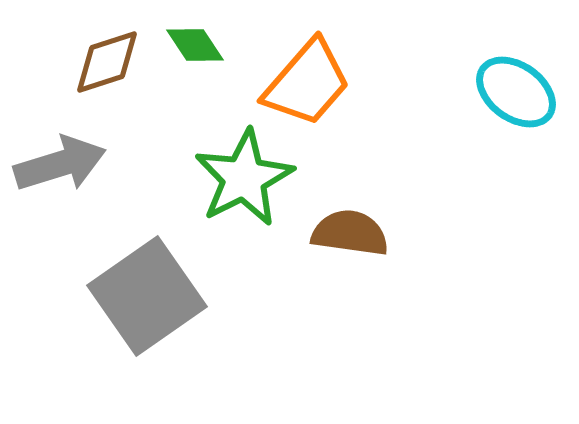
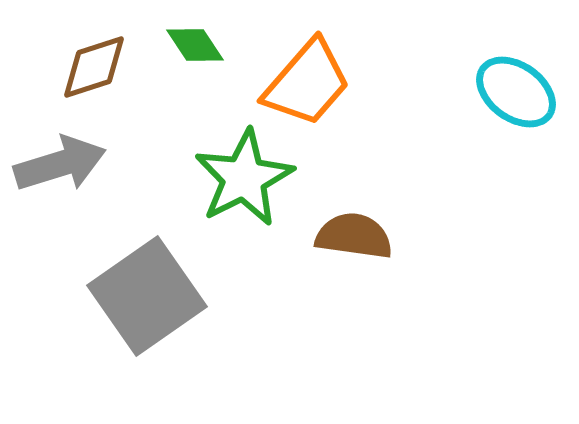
brown diamond: moved 13 px left, 5 px down
brown semicircle: moved 4 px right, 3 px down
